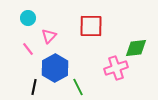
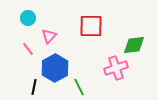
green diamond: moved 2 px left, 3 px up
green line: moved 1 px right
